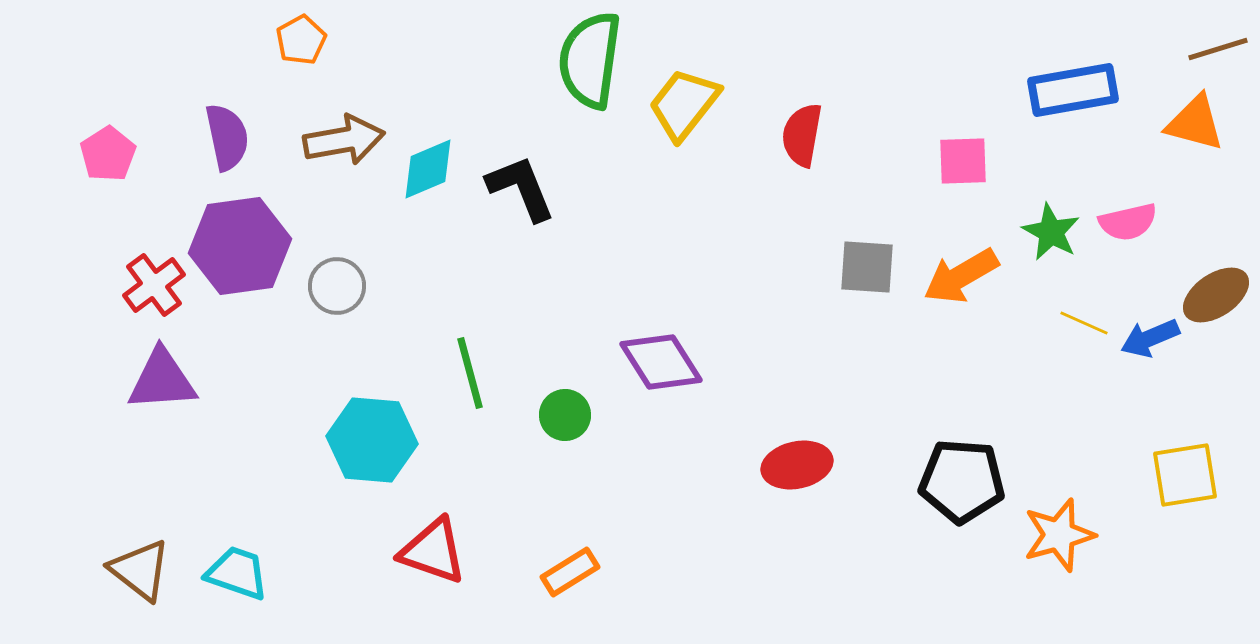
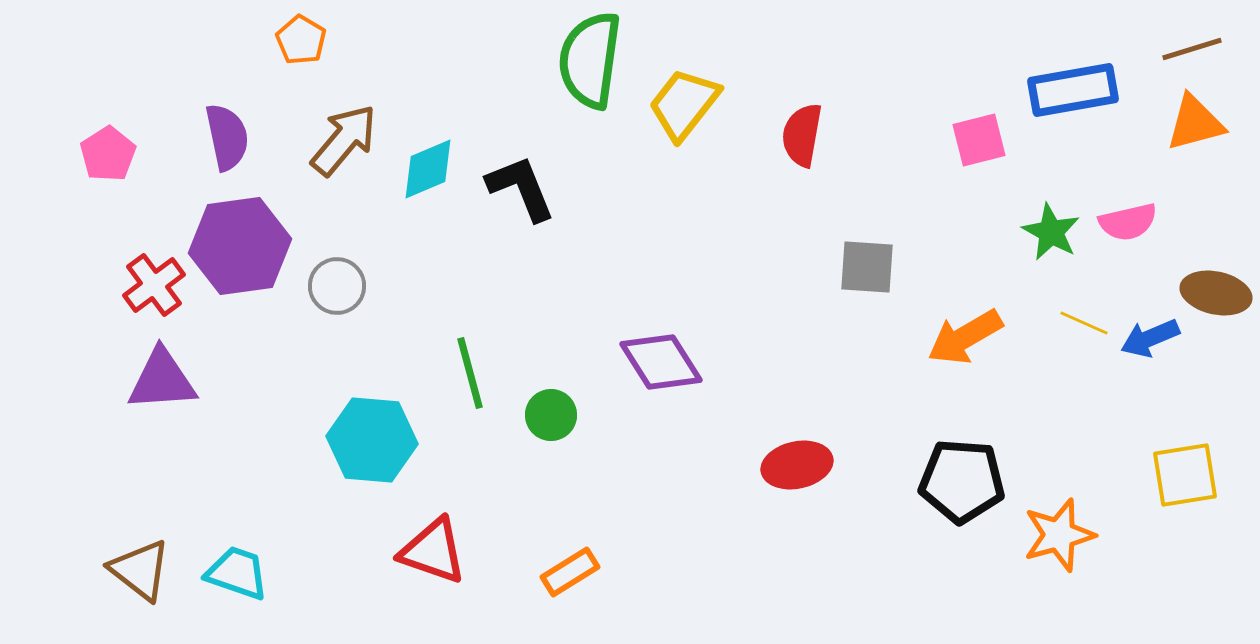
orange pentagon: rotated 12 degrees counterclockwise
brown line: moved 26 px left
orange triangle: rotated 30 degrees counterclockwise
brown arrow: rotated 40 degrees counterclockwise
pink square: moved 16 px right, 21 px up; rotated 12 degrees counterclockwise
orange arrow: moved 4 px right, 61 px down
brown ellipse: moved 2 px up; rotated 46 degrees clockwise
green circle: moved 14 px left
